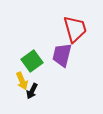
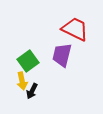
red trapezoid: rotated 48 degrees counterclockwise
green square: moved 4 px left
yellow arrow: rotated 12 degrees clockwise
